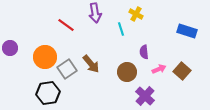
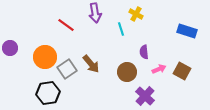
brown square: rotated 12 degrees counterclockwise
